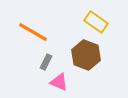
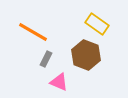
yellow rectangle: moved 1 px right, 2 px down
gray rectangle: moved 3 px up
